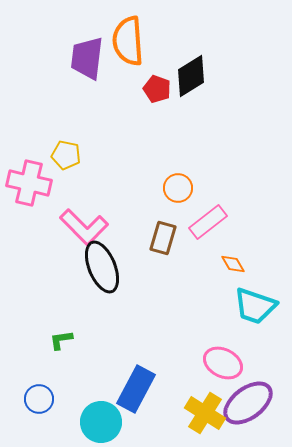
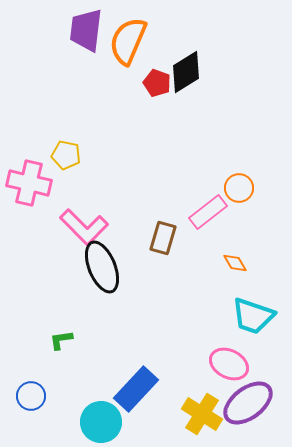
orange semicircle: rotated 27 degrees clockwise
purple trapezoid: moved 1 px left, 28 px up
black diamond: moved 5 px left, 4 px up
red pentagon: moved 6 px up
orange circle: moved 61 px right
pink rectangle: moved 10 px up
orange diamond: moved 2 px right, 1 px up
cyan trapezoid: moved 2 px left, 10 px down
pink ellipse: moved 6 px right, 1 px down
blue rectangle: rotated 15 degrees clockwise
blue circle: moved 8 px left, 3 px up
yellow cross: moved 3 px left, 1 px down
